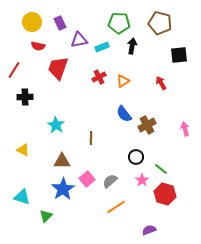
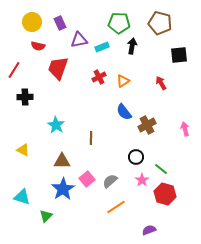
blue semicircle: moved 2 px up
